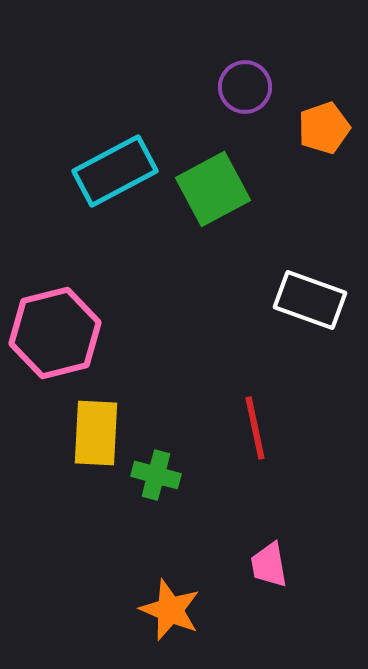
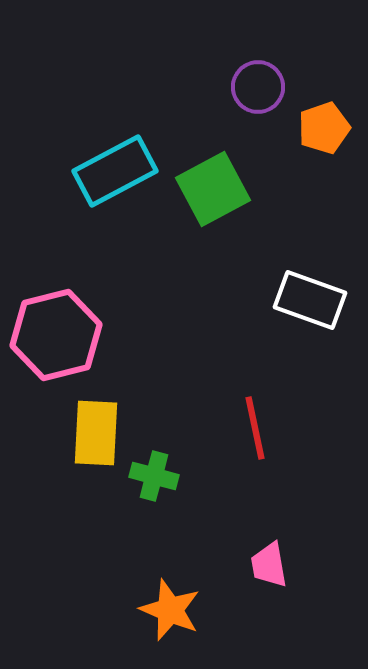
purple circle: moved 13 px right
pink hexagon: moved 1 px right, 2 px down
green cross: moved 2 px left, 1 px down
